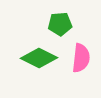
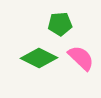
pink semicircle: rotated 52 degrees counterclockwise
